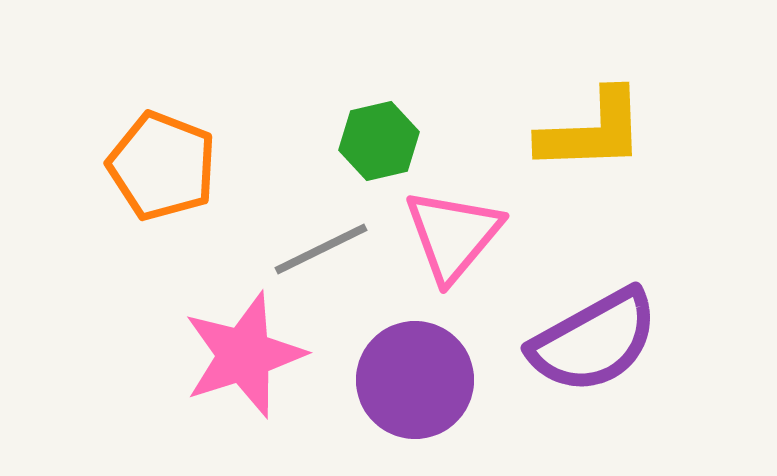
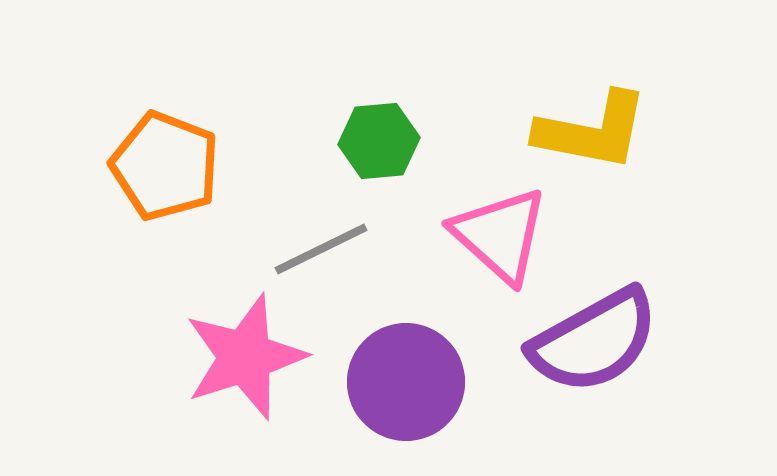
yellow L-shape: rotated 13 degrees clockwise
green hexagon: rotated 8 degrees clockwise
orange pentagon: moved 3 px right
pink triangle: moved 47 px right; rotated 28 degrees counterclockwise
pink star: moved 1 px right, 2 px down
purple circle: moved 9 px left, 2 px down
